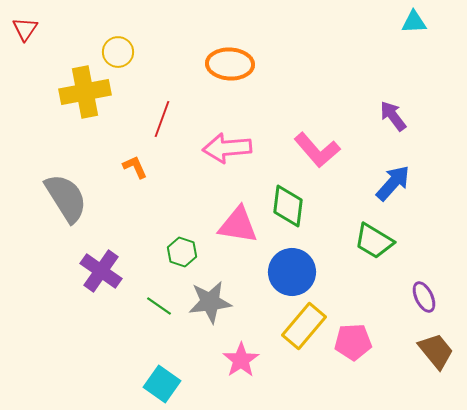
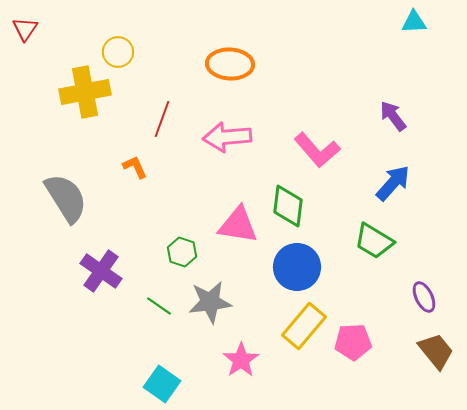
pink arrow: moved 11 px up
blue circle: moved 5 px right, 5 px up
